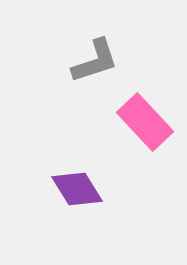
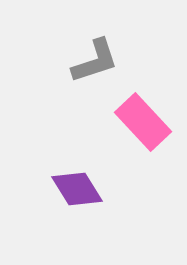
pink rectangle: moved 2 px left
